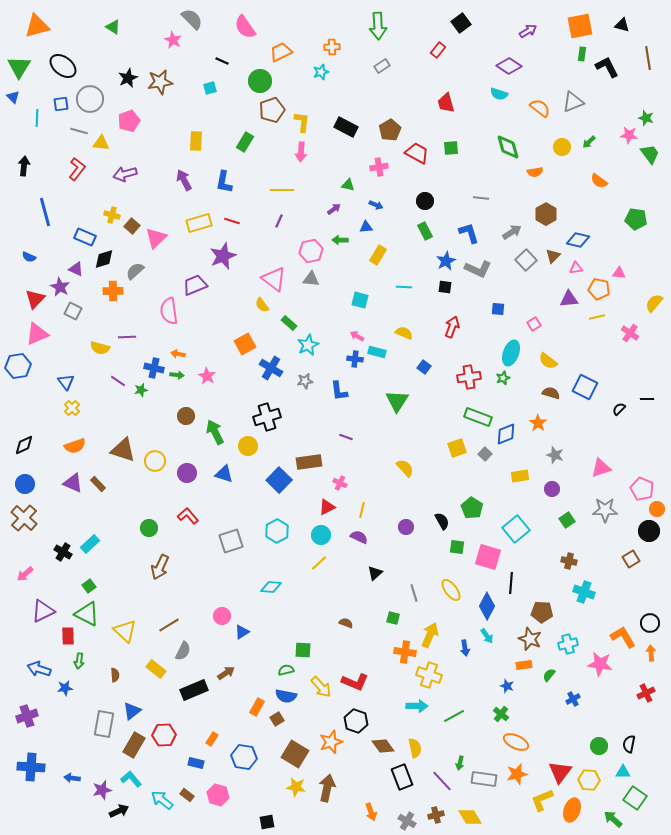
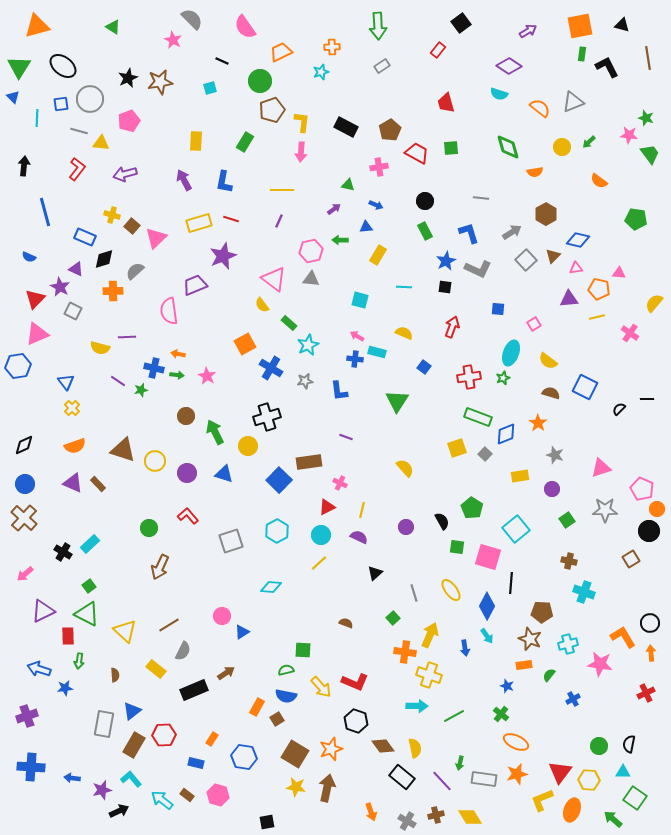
red line at (232, 221): moved 1 px left, 2 px up
green square at (393, 618): rotated 32 degrees clockwise
orange star at (331, 742): moved 7 px down
black rectangle at (402, 777): rotated 30 degrees counterclockwise
